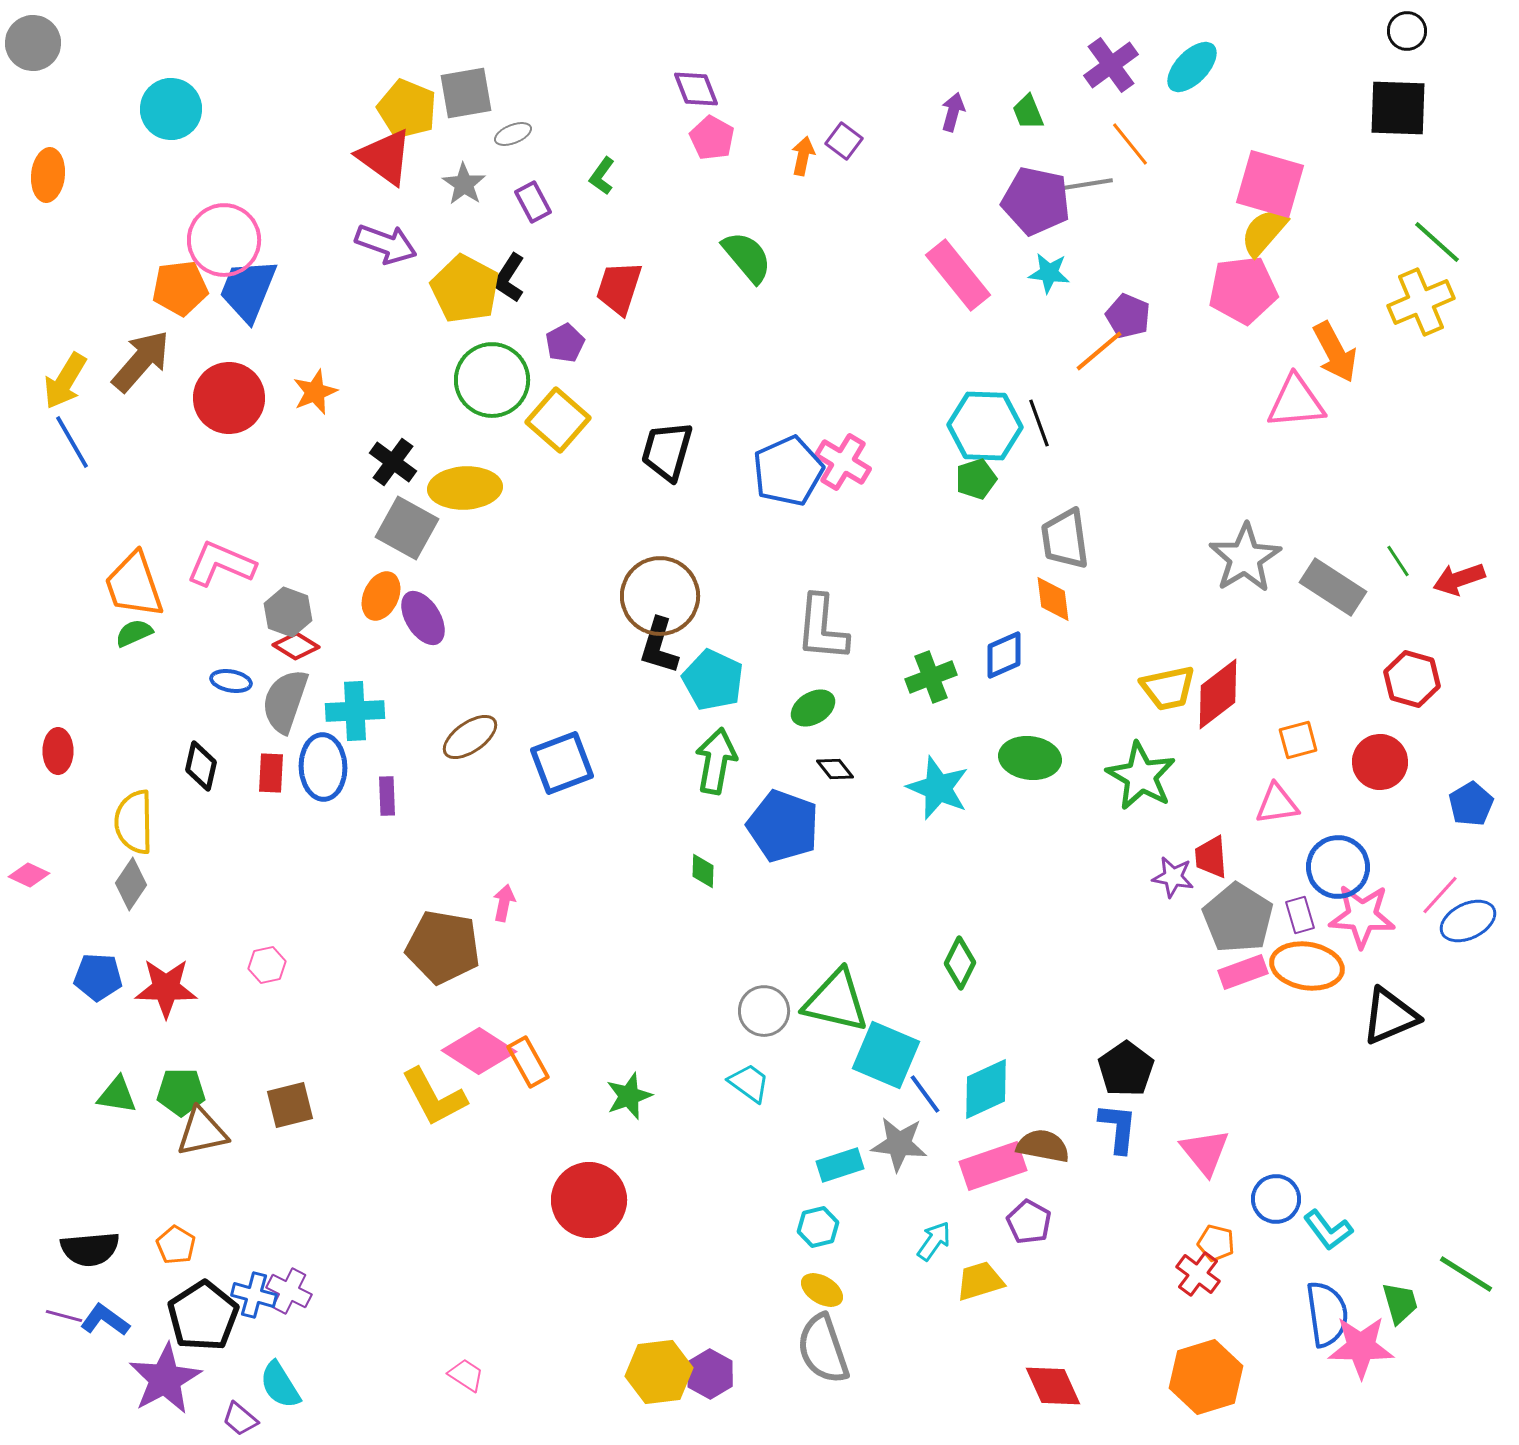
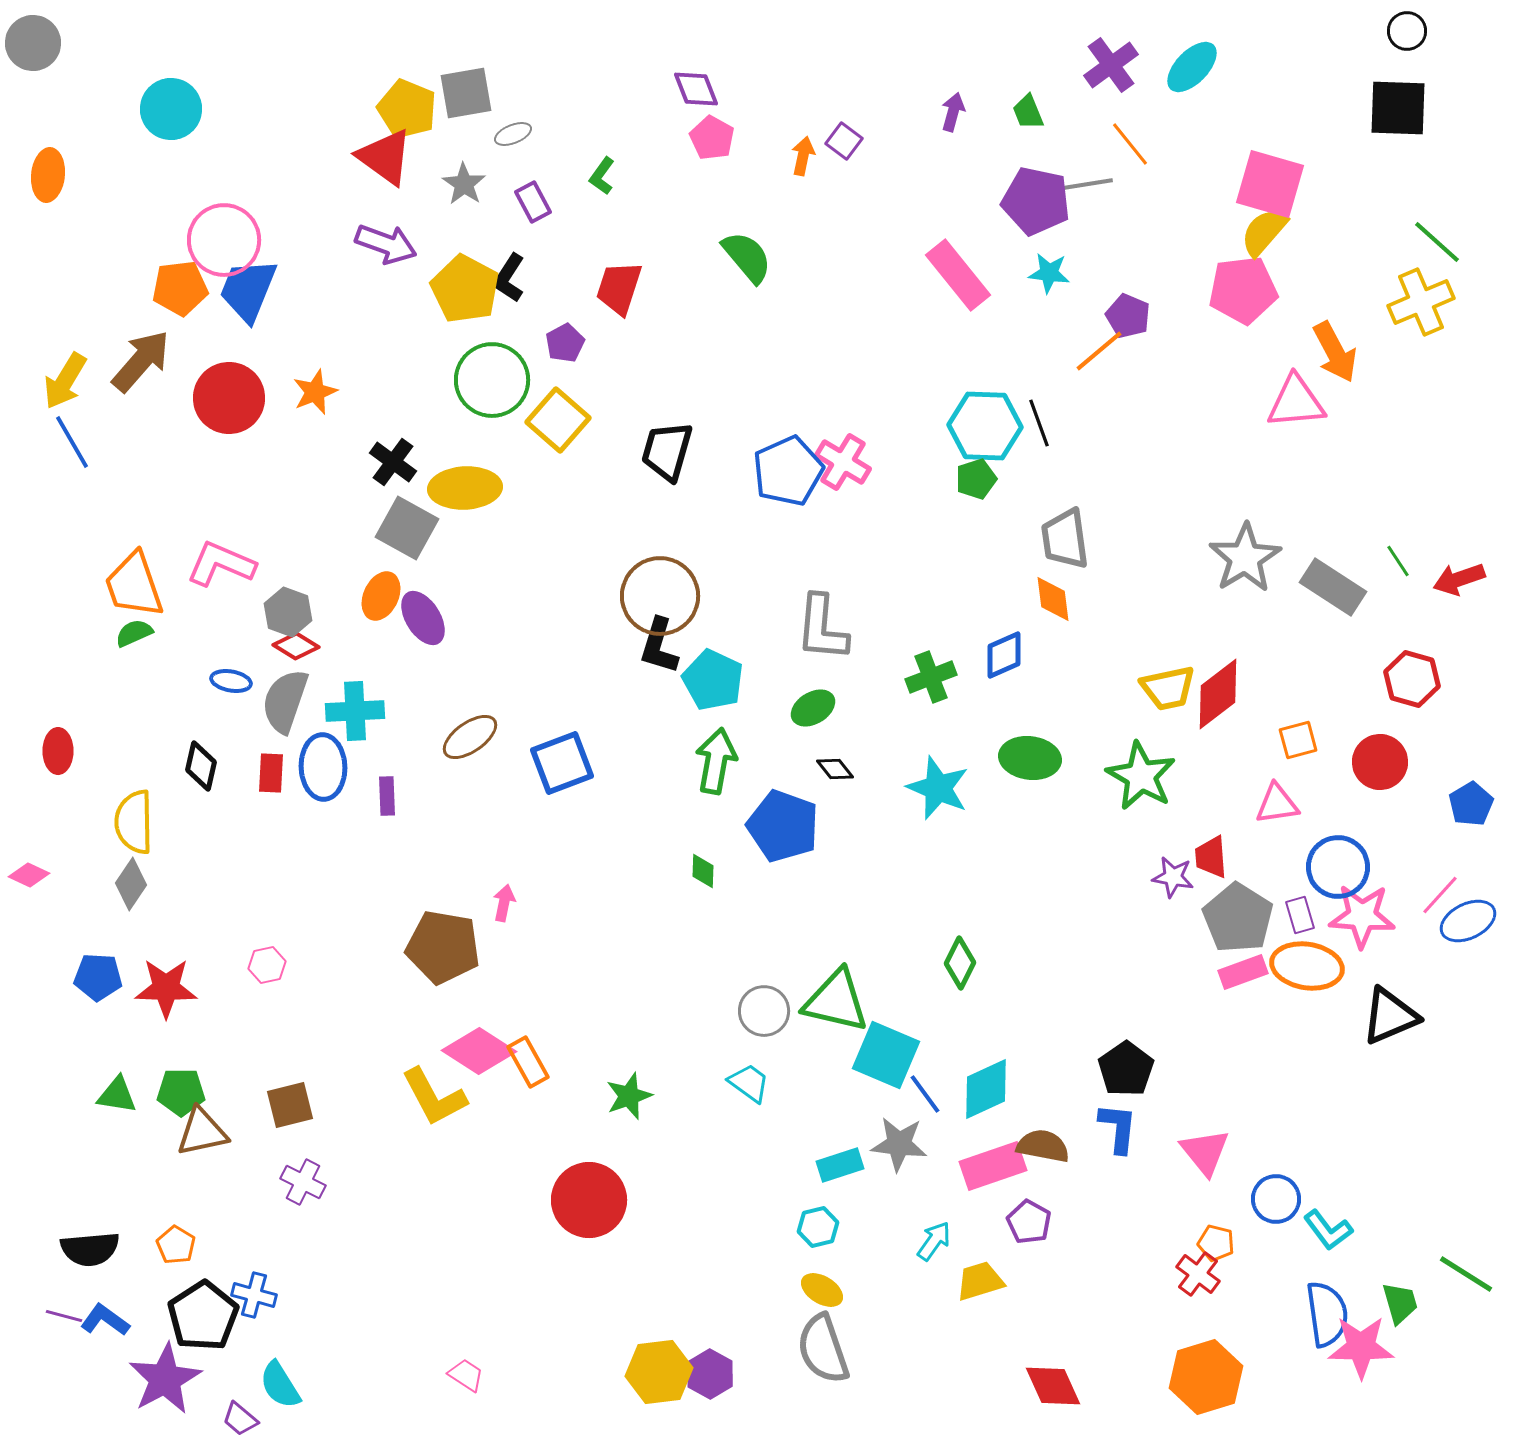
purple cross at (289, 1291): moved 14 px right, 109 px up
